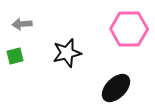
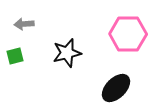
gray arrow: moved 2 px right
pink hexagon: moved 1 px left, 5 px down
